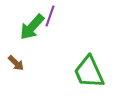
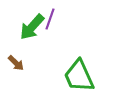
purple line: moved 3 px down
green trapezoid: moved 10 px left, 4 px down
